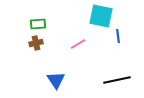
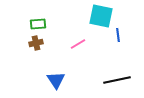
blue line: moved 1 px up
